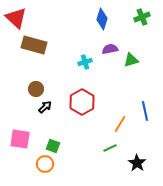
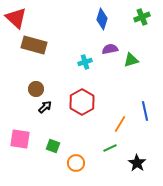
orange circle: moved 31 px right, 1 px up
